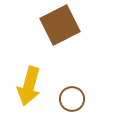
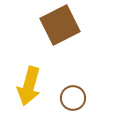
brown circle: moved 1 px right, 1 px up
